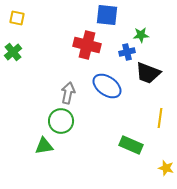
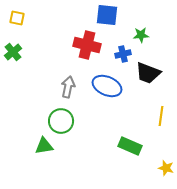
blue cross: moved 4 px left, 2 px down
blue ellipse: rotated 12 degrees counterclockwise
gray arrow: moved 6 px up
yellow line: moved 1 px right, 2 px up
green rectangle: moved 1 px left, 1 px down
